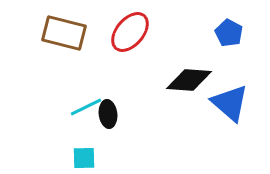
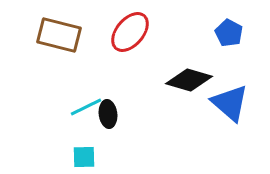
brown rectangle: moved 5 px left, 2 px down
black diamond: rotated 12 degrees clockwise
cyan square: moved 1 px up
